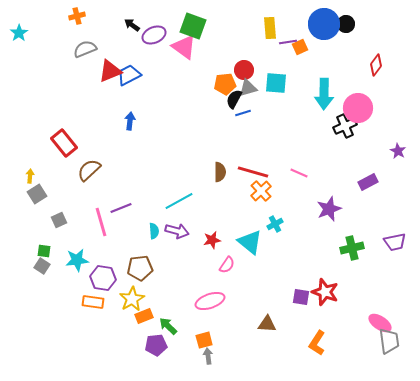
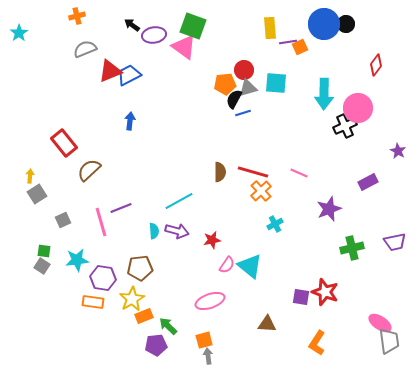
purple ellipse at (154, 35): rotated 15 degrees clockwise
gray square at (59, 220): moved 4 px right
cyan triangle at (250, 242): moved 24 px down
